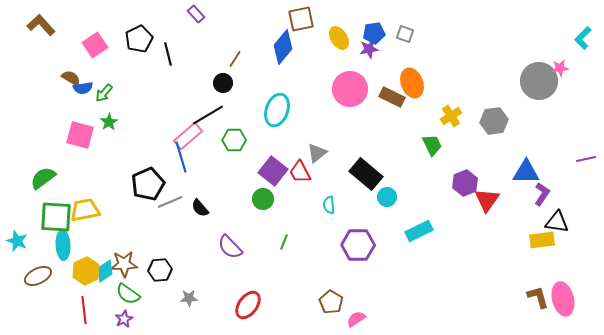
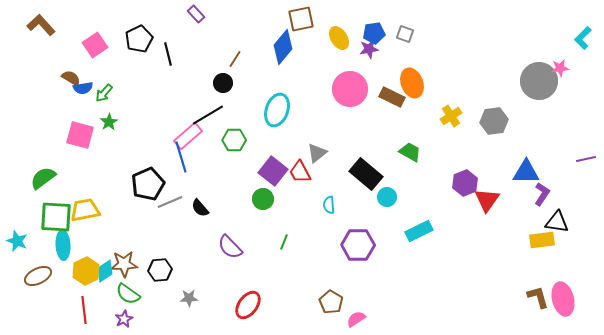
green trapezoid at (432, 145): moved 22 px left, 7 px down; rotated 35 degrees counterclockwise
